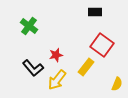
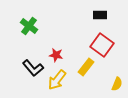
black rectangle: moved 5 px right, 3 px down
red star: rotated 24 degrees clockwise
